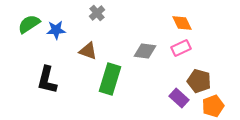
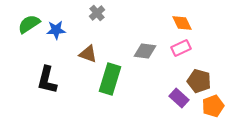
brown triangle: moved 3 px down
